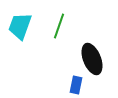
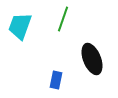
green line: moved 4 px right, 7 px up
blue rectangle: moved 20 px left, 5 px up
